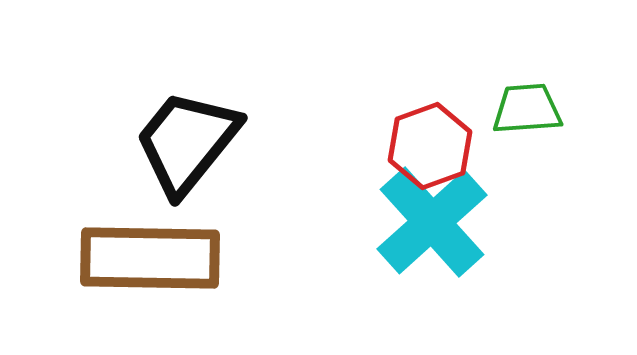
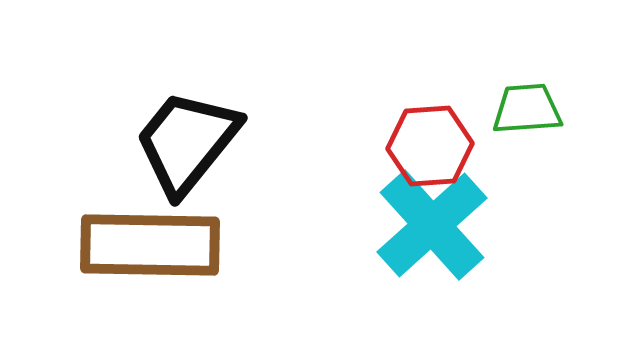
red hexagon: rotated 16 degrees clockwise
cyan cross: moved 3 px down
brown rectangle: moved 13 px up
